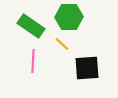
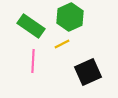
green hexagon: moved 1 px right; rotated 24 degrees counterclockwise
yellow line: rotated 70 degrees counterclockwise
black square: moved 1 px right, 4 px down; rotated 20 degrees counterclockwise
